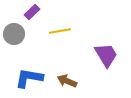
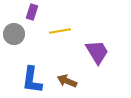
purple rectangle: rotated 28 degrees counterclockwise
purple trapezoid: moved 9 px left, 3 px up
blue L-shape: moved 3 px right, 2 px down; rotated 92 degrees counterclockwise
